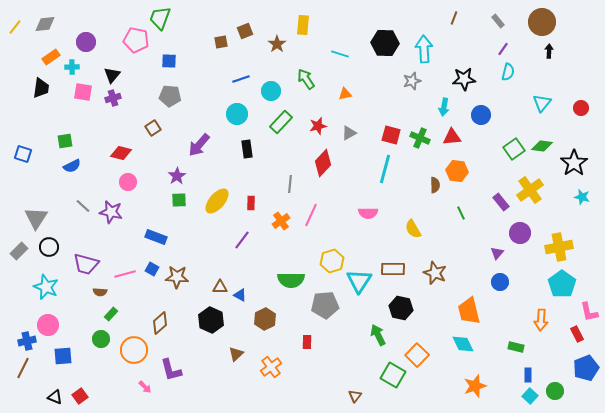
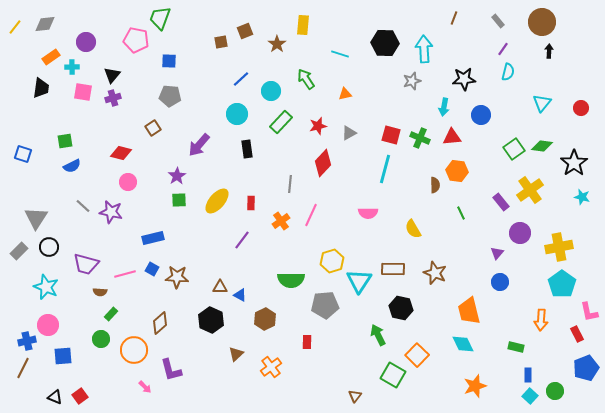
blue line at (241, 79): rotated 24 degrees counterclockwise
blue rectangle at (156, 237): moved 3 px left, 1 px down; rotated 35 degrees counterclockwise
